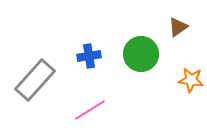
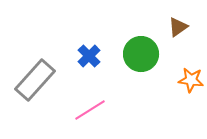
blue cross: rotated 35 degrees counterclockwise
